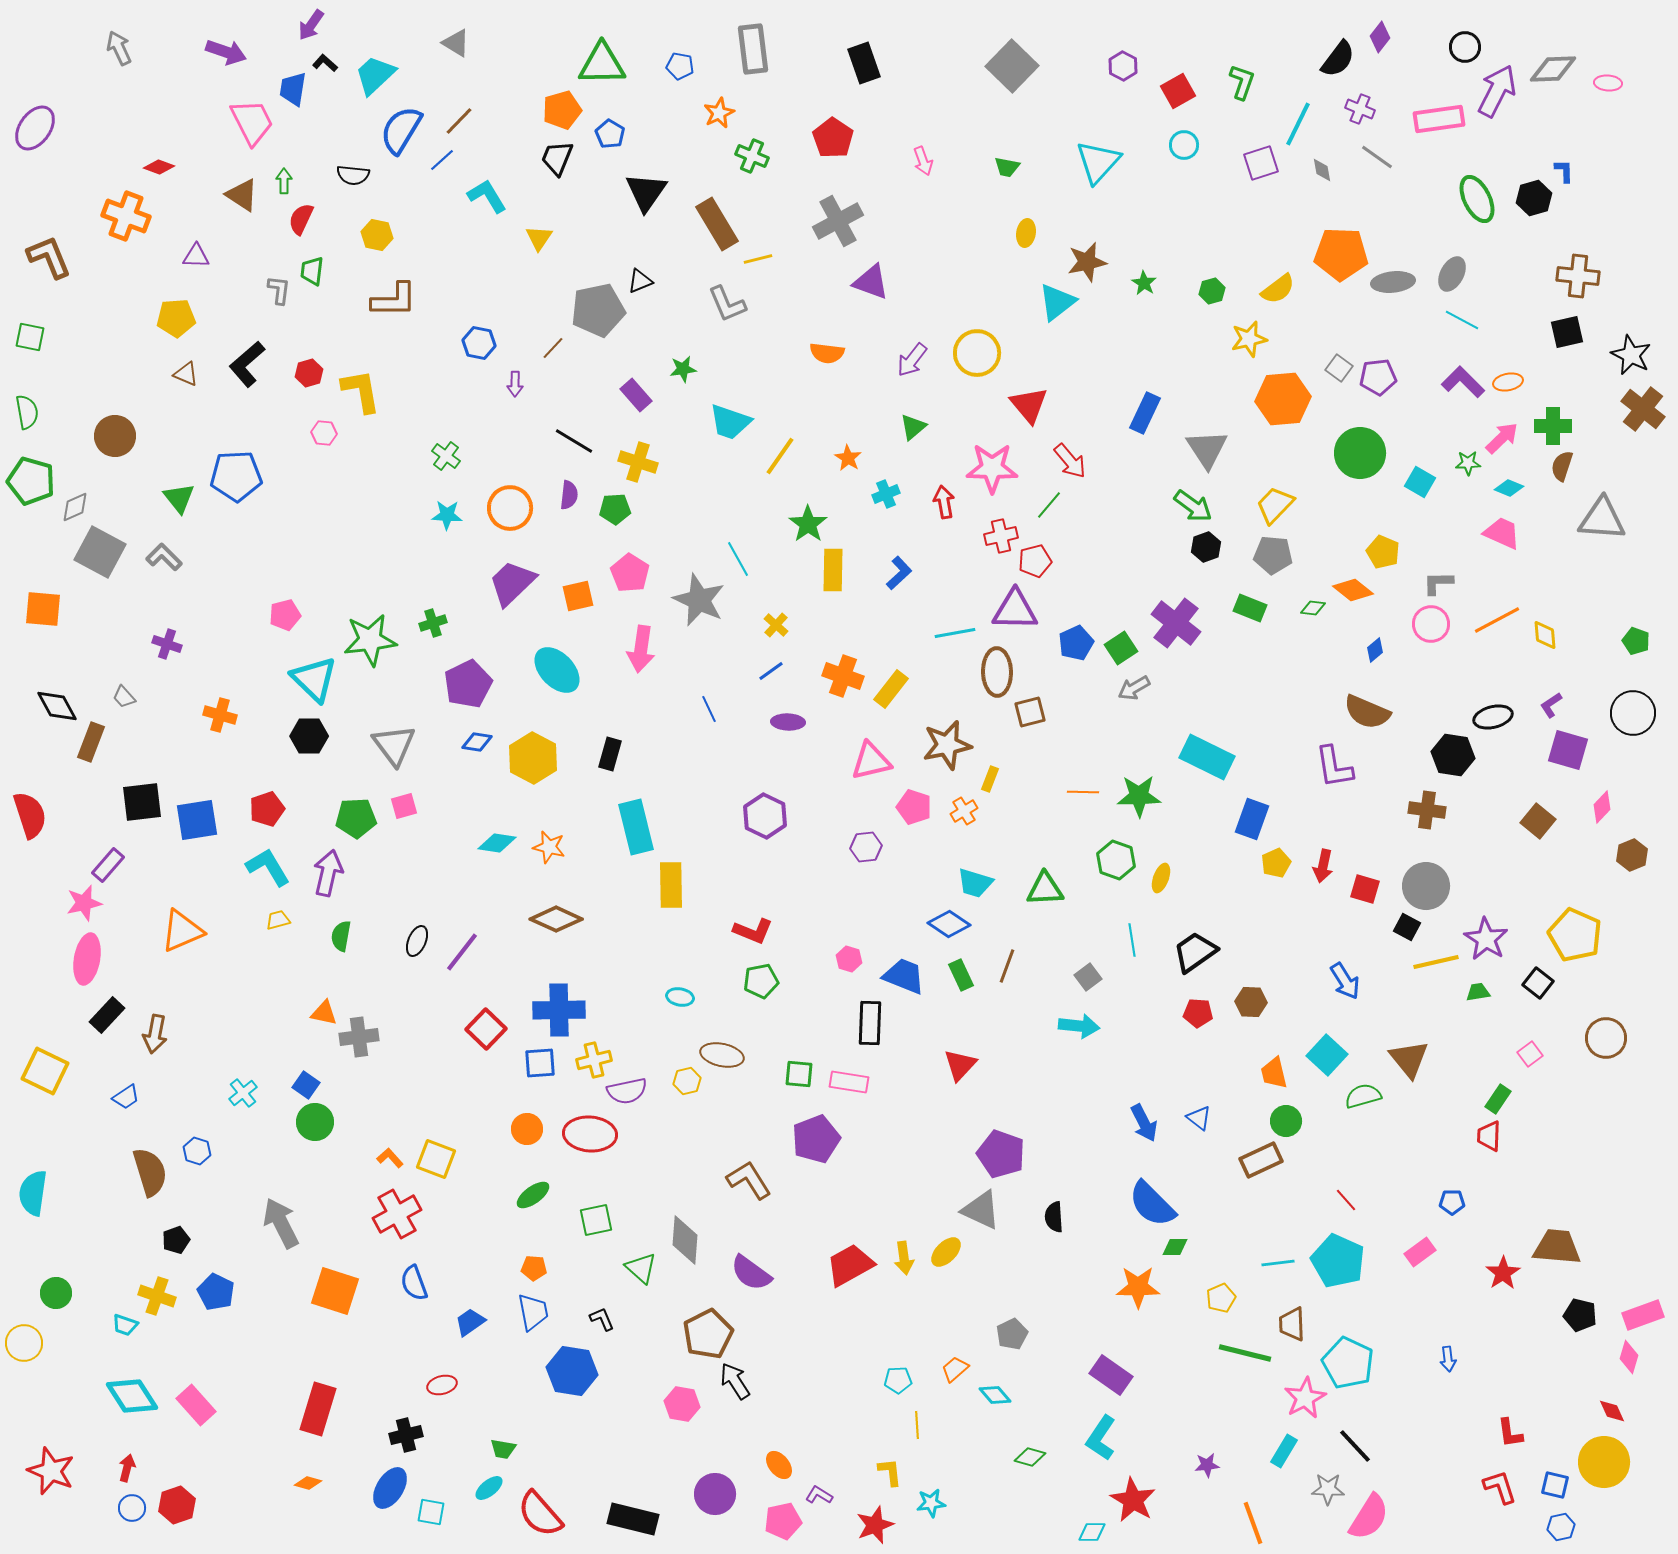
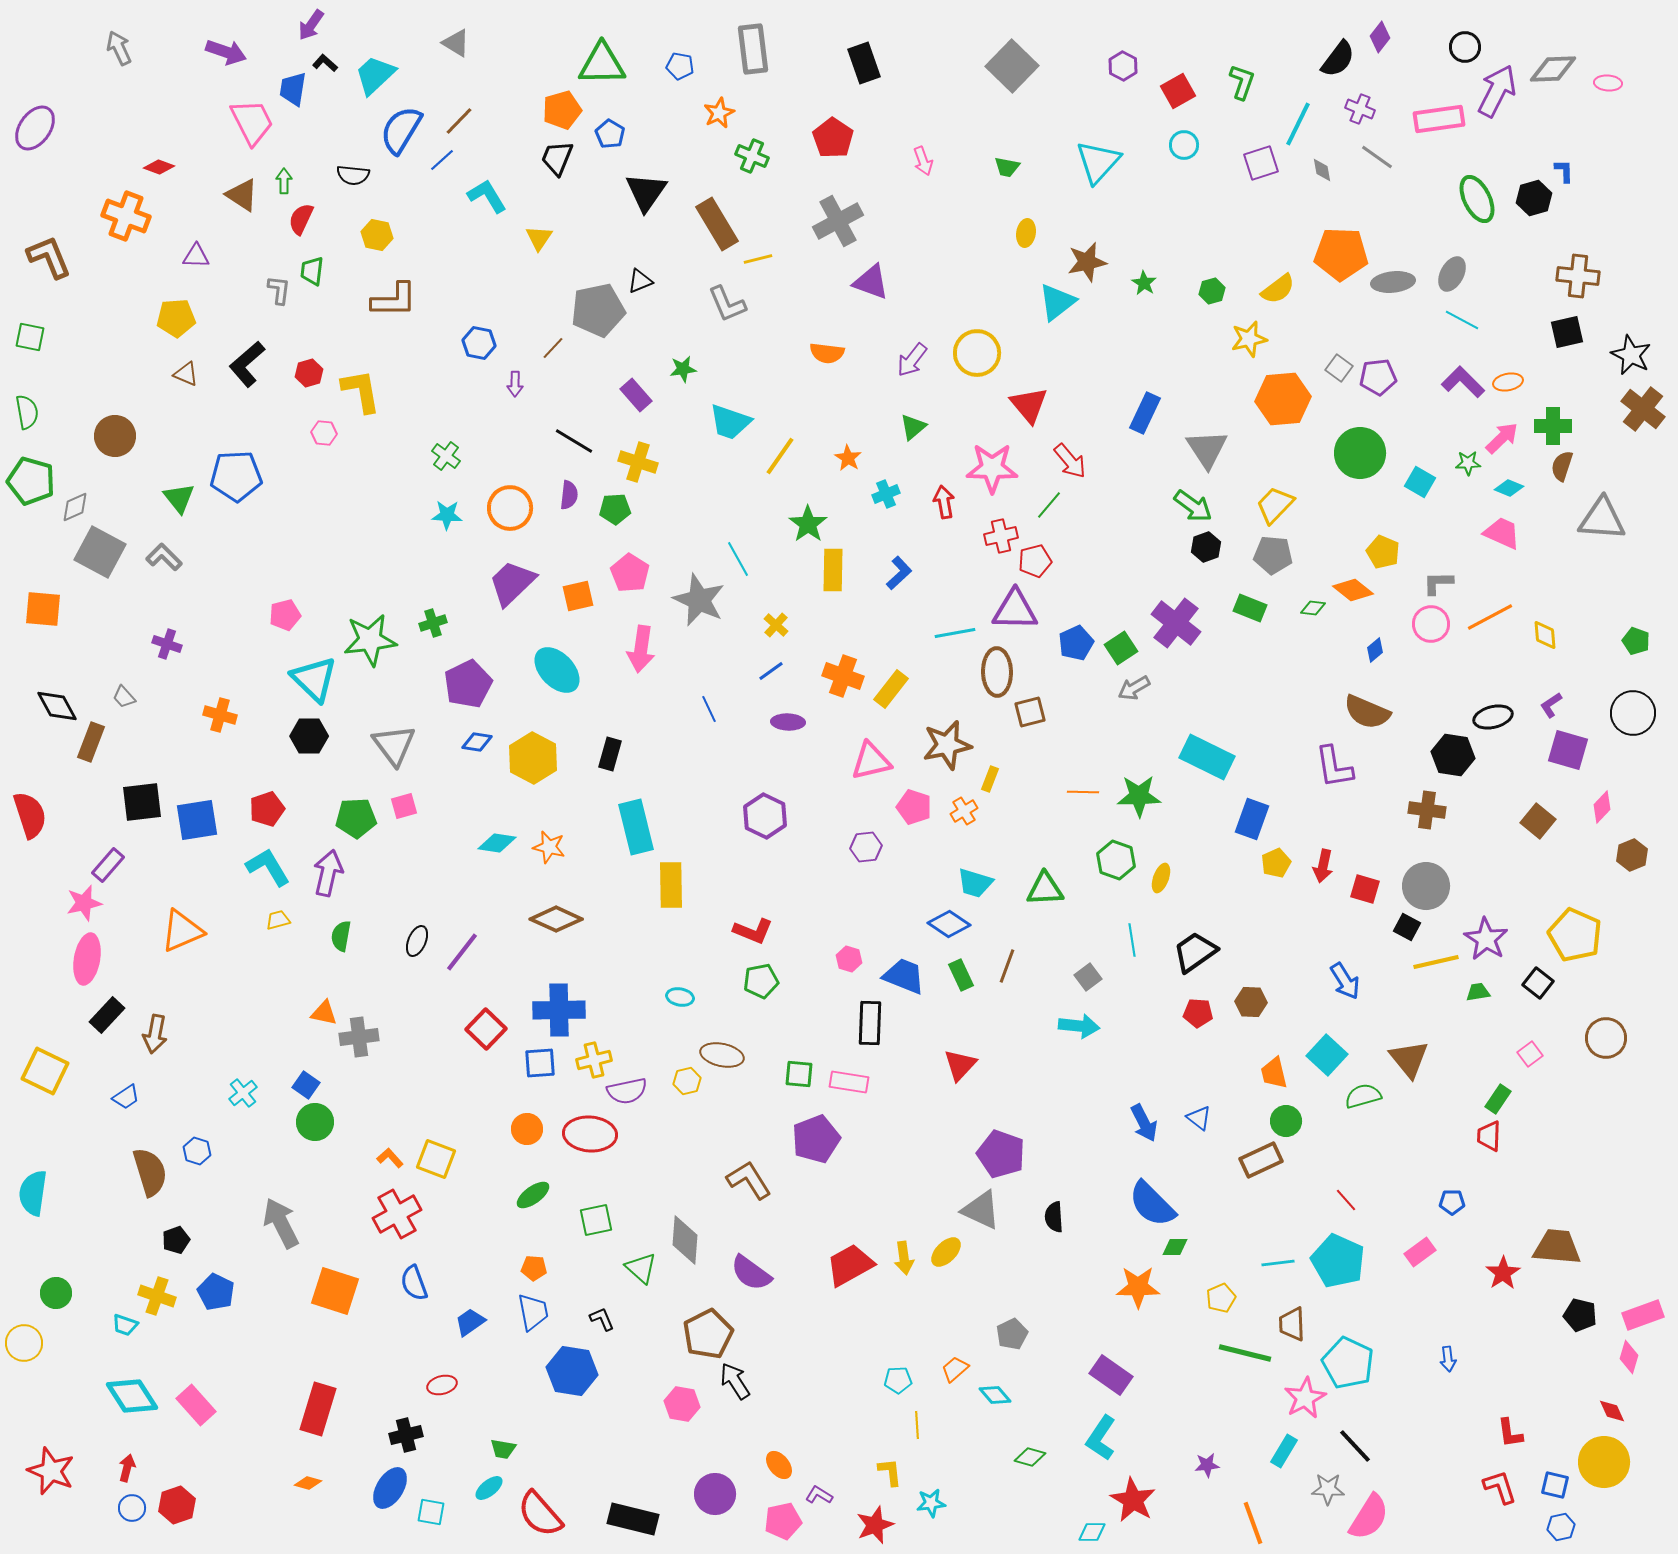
orange line at (1497, 620): moved 7 px left, 3 px up
